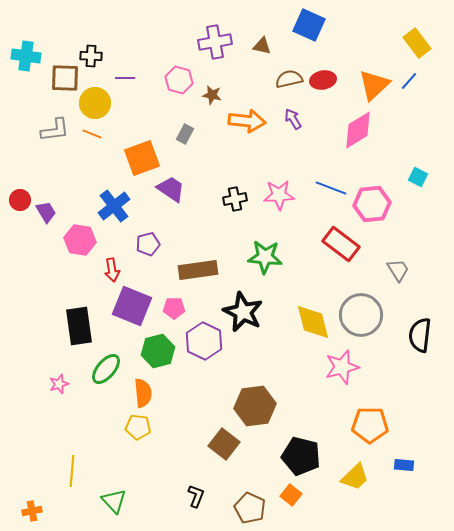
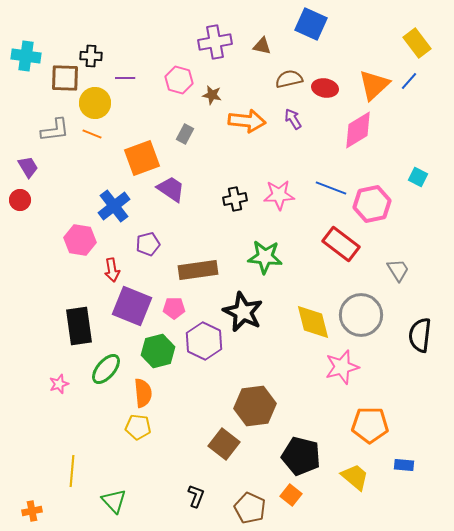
blue square at (309, 25): moved 2 px right, 1 px up
red ellipse at (323, 80): moved 2 px right, 8 px down; rotated 20 degrees clockwise
pink hexagon at (372, 204): rotated 6 degrees counterclockwise
purple trapezoid at (46, 212): moved 18 px left, 45 px up
yellow trapezoid at (355, 477): rotated 96 degrees counterclockwise
